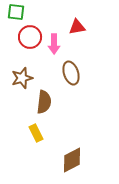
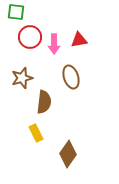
red triangle: moved 2 px right, 13 px down
brown ellipse: moved 4 px down
brown diamond: moved 4 px left, 6 px up; rotated 28 degrees counterclockwise
